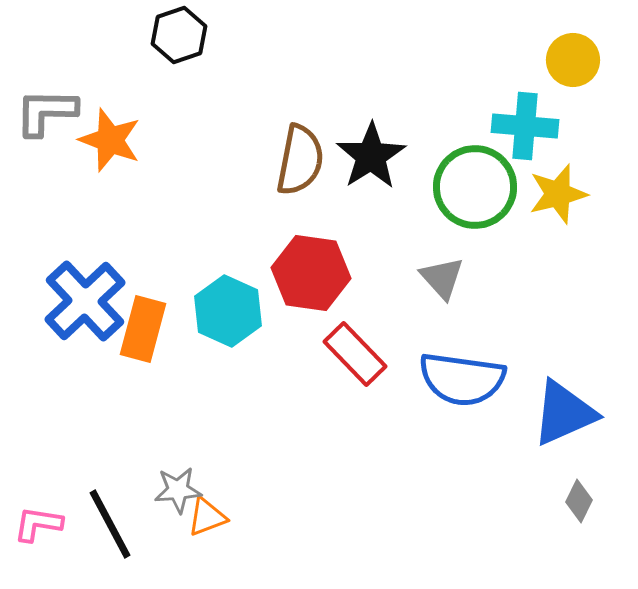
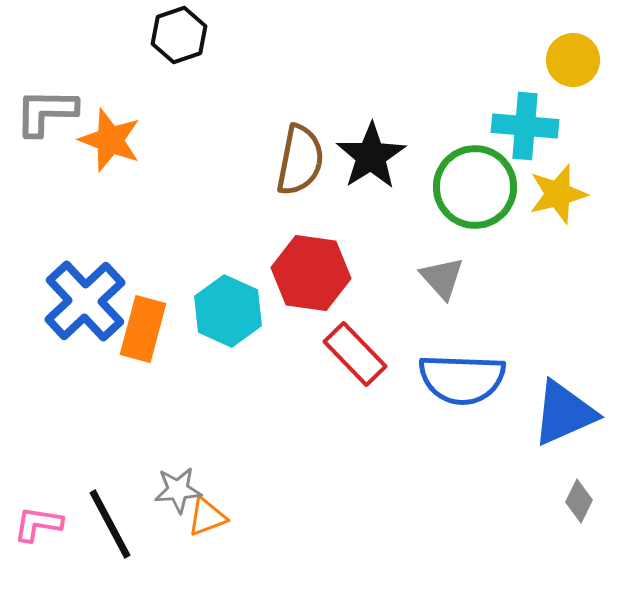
blue semicircle: rotated 6 degrees counterclockwise
